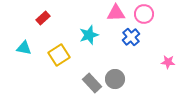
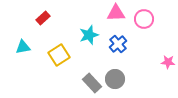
pink circle: moved 5 px down
blue cross: moved 13 px left, 7 px down
cyan triangle: moved 1 px left, 1 px up; rotated 21 degrees counterclockwise
